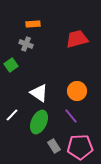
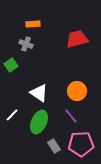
pink pentagon: moved 1 px right, 3 px up
